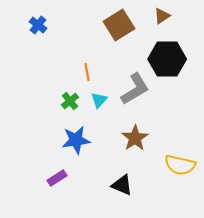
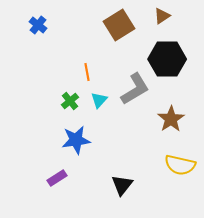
brown star: moved 36 px right, 19 px up
black triangle: rotated 45 degrees clockwise
